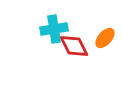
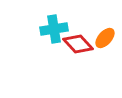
red diamond: moved 4 px right, 2 px up; rotated 16 degrees counterclockwise
